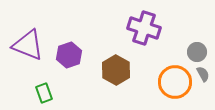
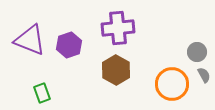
purple cross: moved 26 px left; rotated 24 degrees counterclockwise
purple triangle: moved 2 px right, 5 px up
purple hexagon: moved 10 px up
gray semicircle: moved 1 px right, 1 px down
orange circle: moved 3 px left, 2 px down
green rectangle: moved 2 px left
